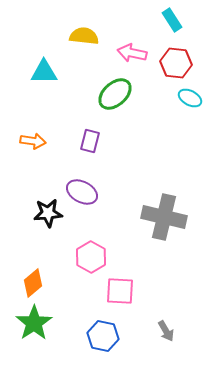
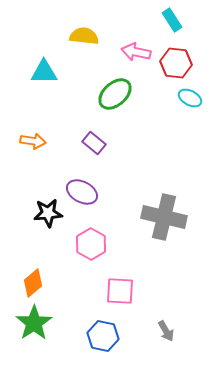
pink arrow: moved 4 px right, 1 px up
purple rectangle: moved 4 px right, 2 px down; rotated 65 degrees counterclockwise
pink hexagon: moved 13 px up
